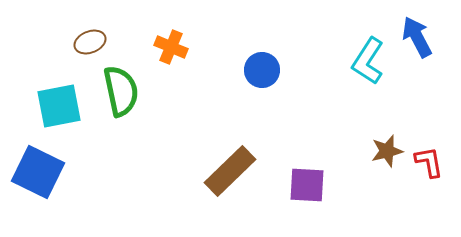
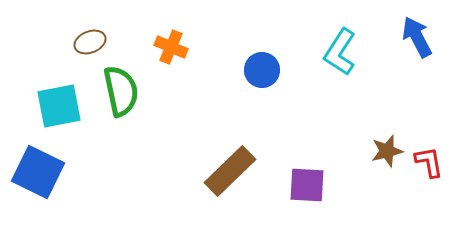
cyan L-shape: moved 28 px left, 9 px up
